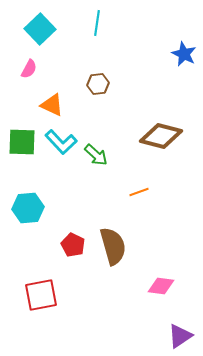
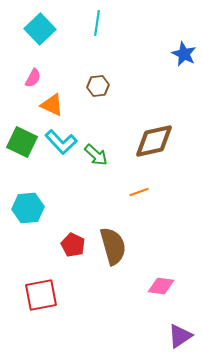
pink semicircle: moved 4 px right, 9 px down
brown hexagon: moved 2 px down
brown diamond: moved 7 px left, 5 px down; rotated 27 degrees counterclockwise
green square: rotated 24 degrees clockwise
